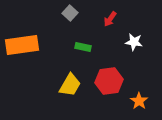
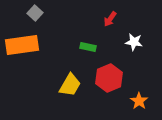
gray square: moved 35 px left
green rectangle: moved 5 px right
red hexagon: moved 3 px up; rotated 16 degrees counterclockwise
